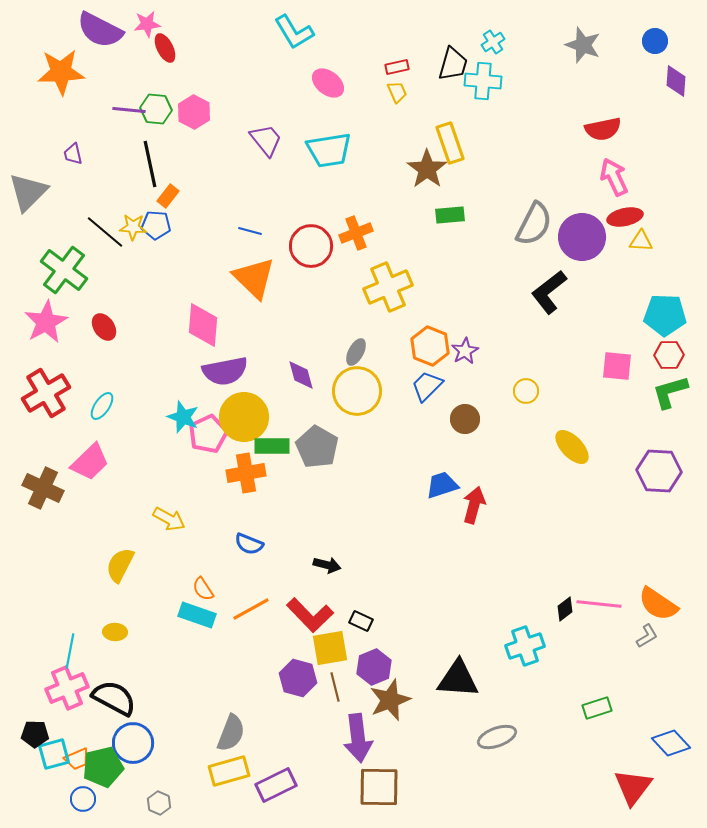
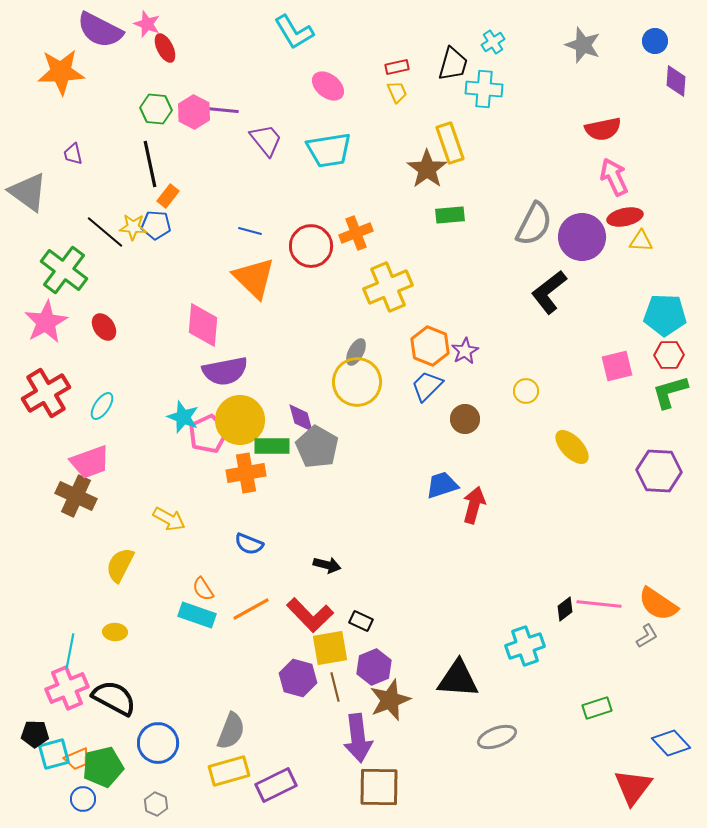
pink star at (147, 24): rotated 28 degrees clockwise
cyan cross at (483, 81): moved 1 px right, 8 px down
pink ellipse at (328, 83): moved 3 px down
purple line at (129, 110): moved 93 px right
gray triangle at (28, 192): rotated 39 degrees counterclockwise
pink square at (617, 366): rotated 20 degrees counterclockwise
purple diamond at (301, 375): moved 43 px down
yellow circle at (357, 391): moved 9 px up
yellow circle at (244, 417): moved 4 px left, 3 px down
pink trapezoid at (90, 462): rotated 24 degrees clockwise
brown cross at (43, 488): moved 33 px right, 8 px down
gray semicircle at (231, 733): moved 2 px up
blue circle at (133, 743): moved 25 px right
gray hexagon at (159, 803): moved 3 px left, 1 px down
